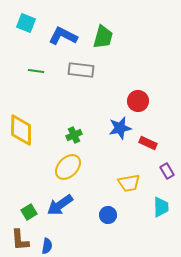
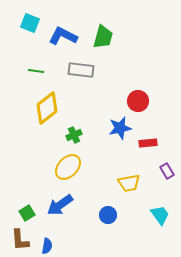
cyan square: moved 4 px right
yellow diamond: moved 26 px right, 22 px up; rotated 52 degrees clockwise
red rectangle: rotated 30 degrees counterclockwise
cyan trapezoid: moved 1 px left, 8 px down; rotated 35 degrees counterclockwise
green square: moved 2 px left, 1 px down
